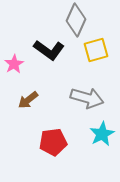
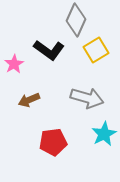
yellow square: rotated 15 degrees counterclockwise
brown arrow: moved 1 px right; rotated 15 degrees clockwise
cyan star: moved 2 px right
